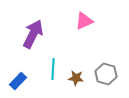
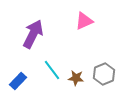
cyan line: moved 1 px left, 1 px down; rotated 40 degrees counterclockwise
gray hexagon: moved 2 px left; rotated 20 degrees clockwise
